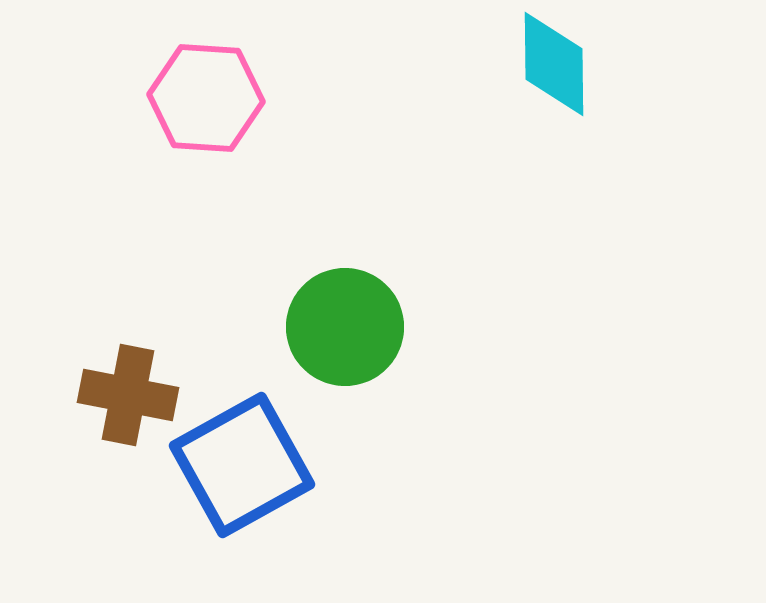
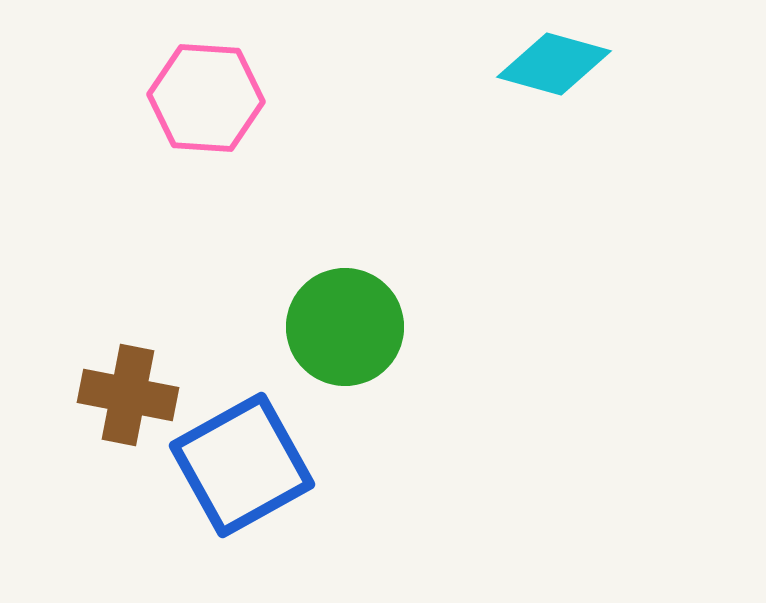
cyan diamond: rotated 74 degrees counterclockwise
